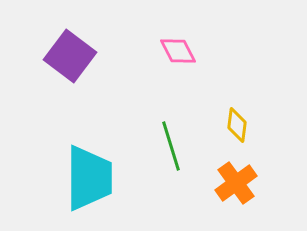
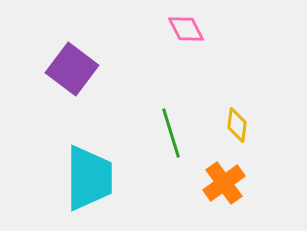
pink diamond: moved 8 px right, 22 px up
purple square: moved 2 px right, 13 px down
green line: moved 13 px up
orange cross: moved 12 px left
